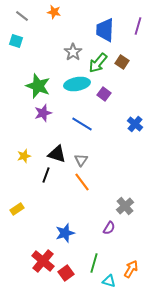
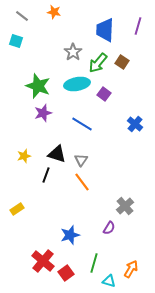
blue star: moved 5 px right, 2 px down
